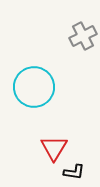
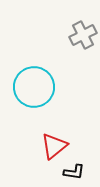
gray cross: moved 1 px up
red triangle: moved 2 px up; rotated 20 degrees clockwise
